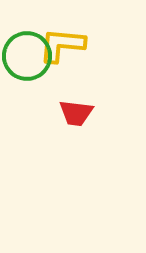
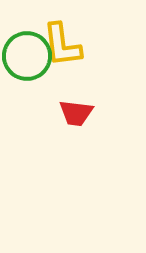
yellow L-shape: rotated 102 degrees counterclockwise
